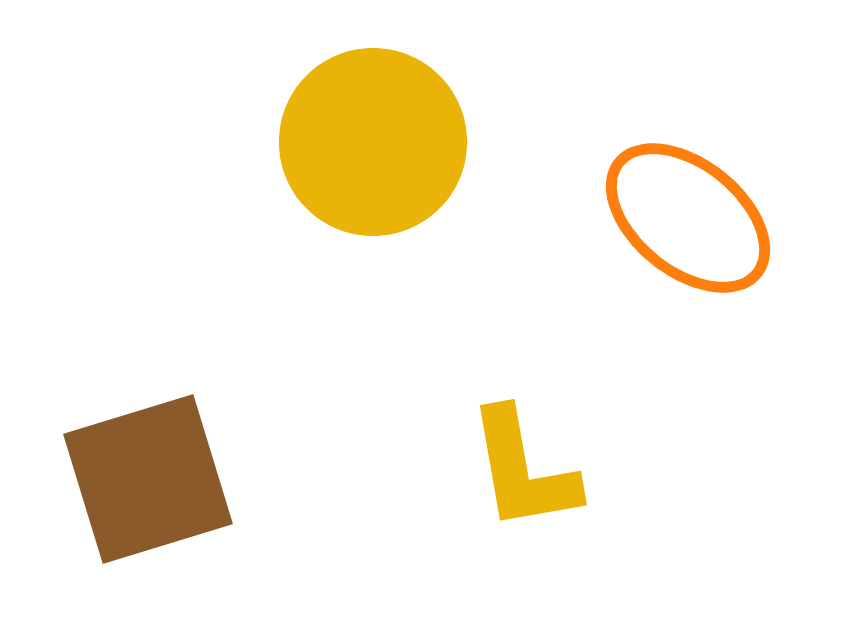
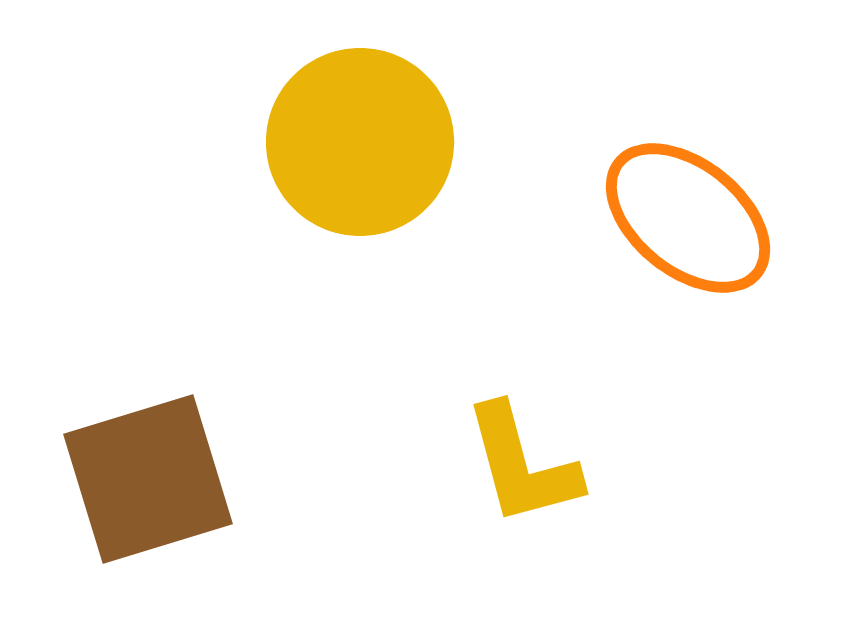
yellow circle: moved 13 px left
yellow L-shape: moved 1 px left, 5 px up; rotated 5 degrees counterclockwise
